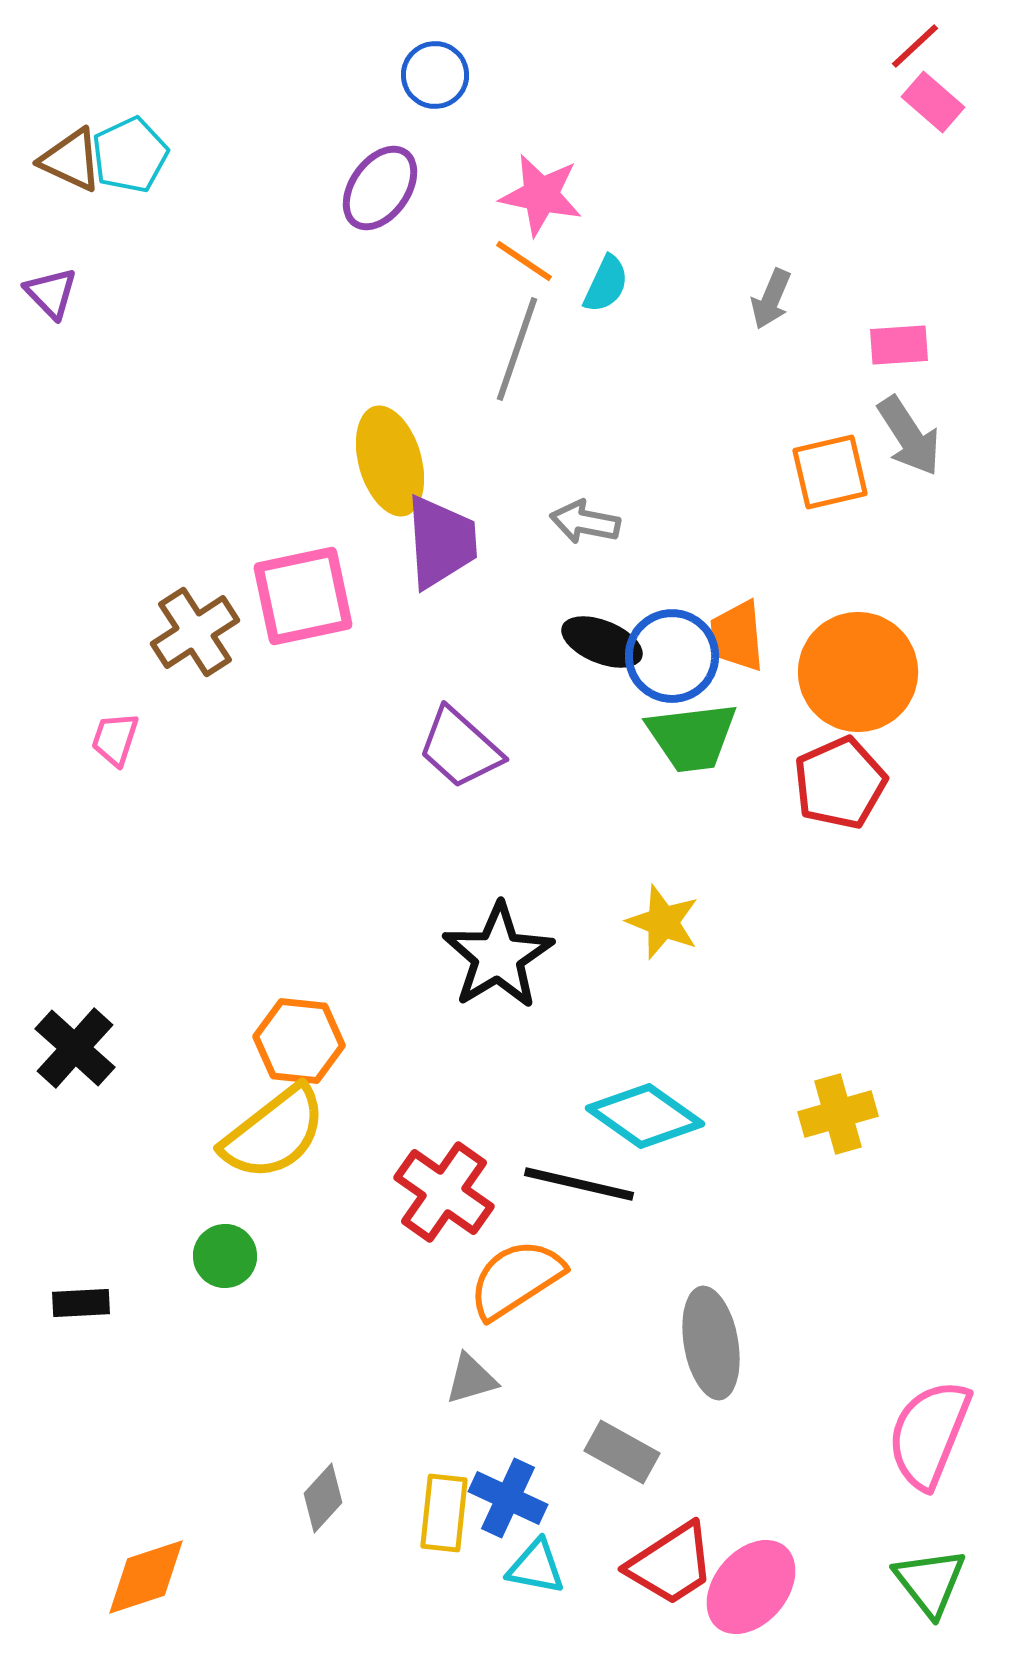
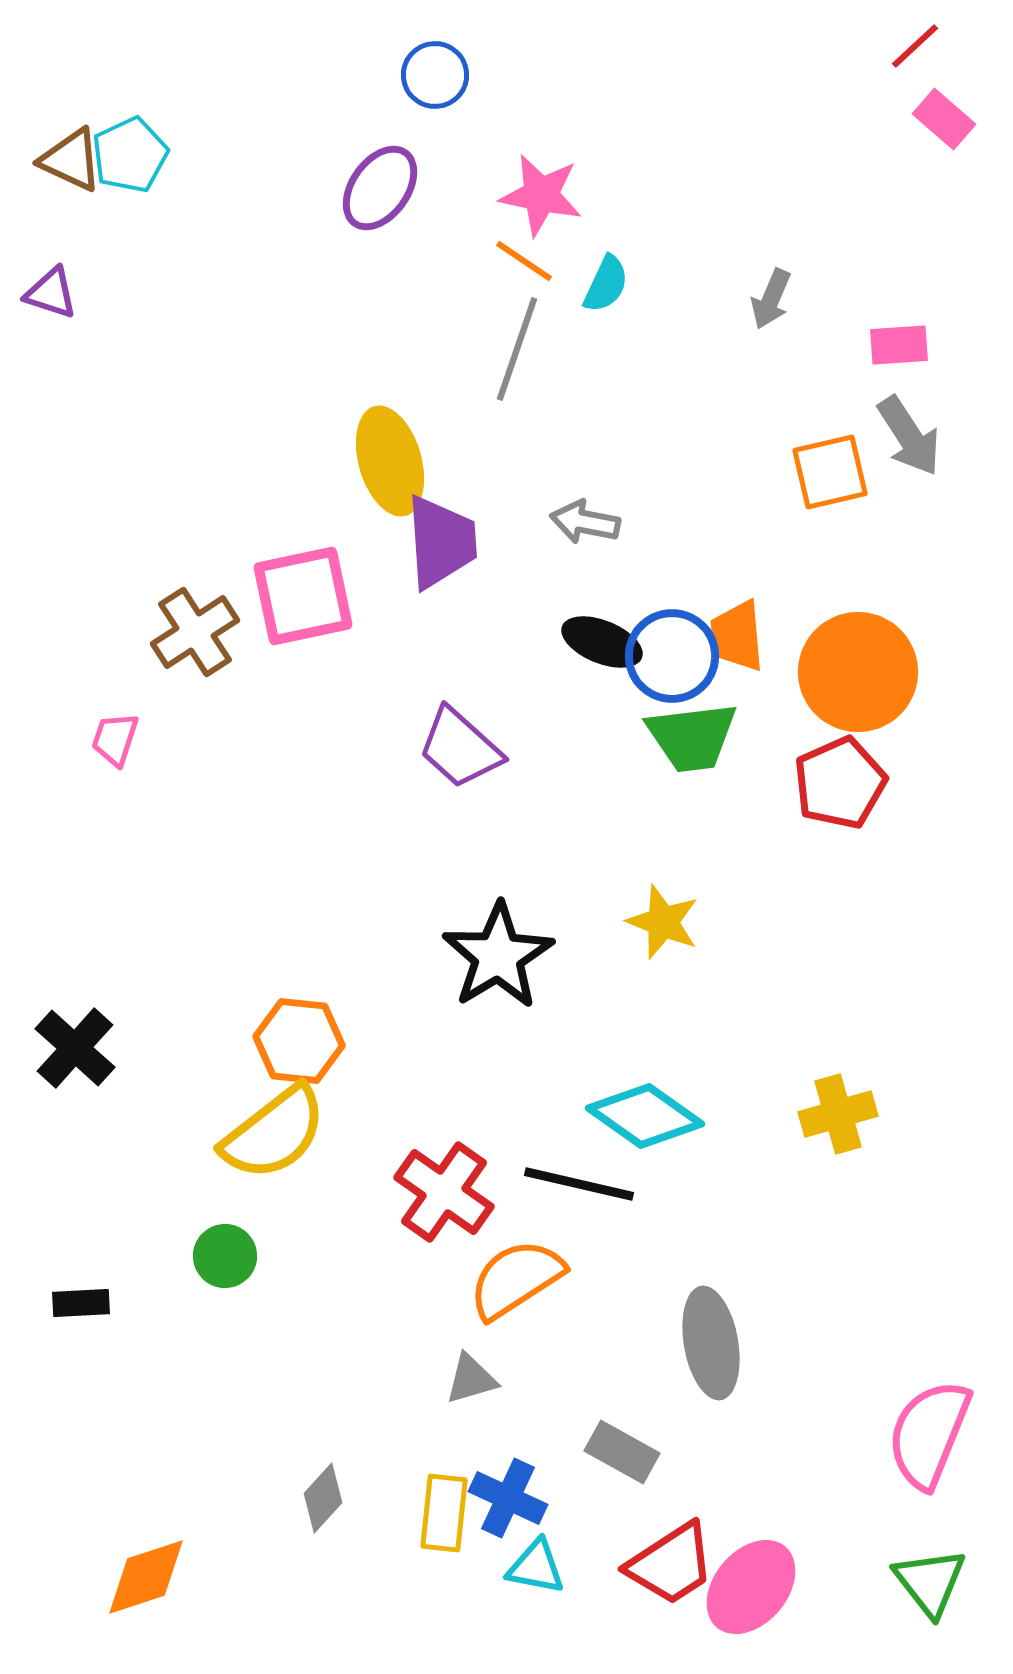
pink rectangle at (933, 102): moved 11 px right, 17 px down
purple triangle at (51, 293): rotated 28 degrees counterclockwise
